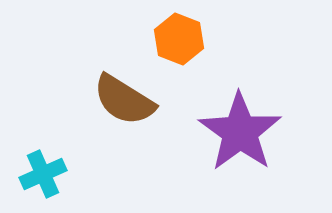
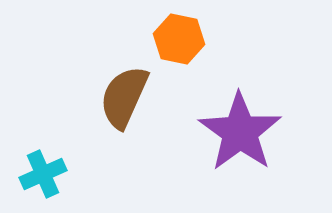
orange hexagon: rotated 9 degrees counterclockwise
brown semicircle: moved 3 px up; rotated 82 degrees clockwise
